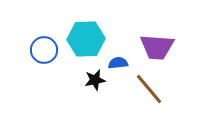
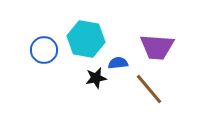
cyan hexagon: rotated 12 degrees clockwise
black star: moved 1 px right, 2 px up
